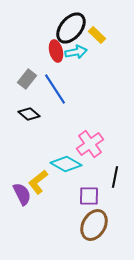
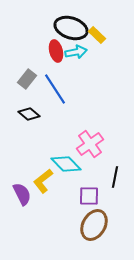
black ellipse: rotated 68 degrees clockwise
cyan diamond: rotated 16 degrees clockwise
yellow L-shape: moved 5 px right, 1 px up
